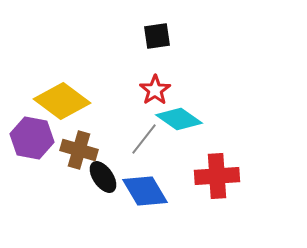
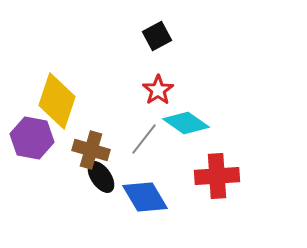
black square: rotated 20 degrees counterclockwise
red star: moved 3 px right
yellow diamond: moved 5 px left; rotated 72 degrees clockwise
cyan diamond: moved 7 px right, 4 px down
brown cross: moved 12 px right
black ellipse: moved 2 px left
blue diamond: moved 6 px down
